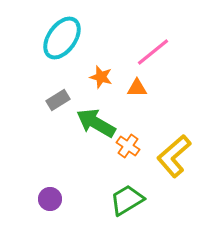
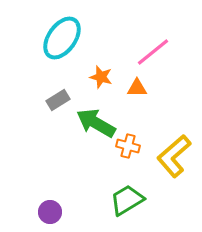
orange cross: rotated 20 degrees counterclockwise
purple circle: moved 13 px down
